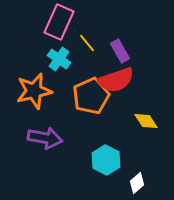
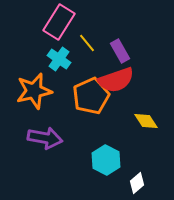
pink rectangle: rotated 8 degrees clockwise
